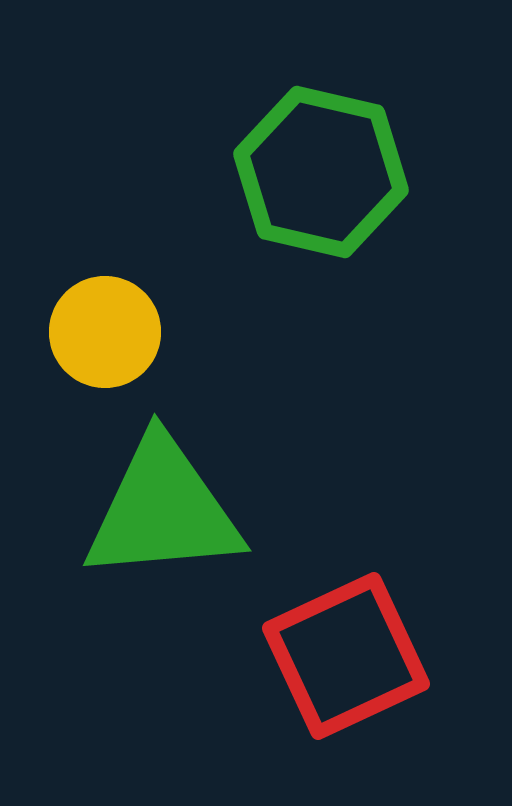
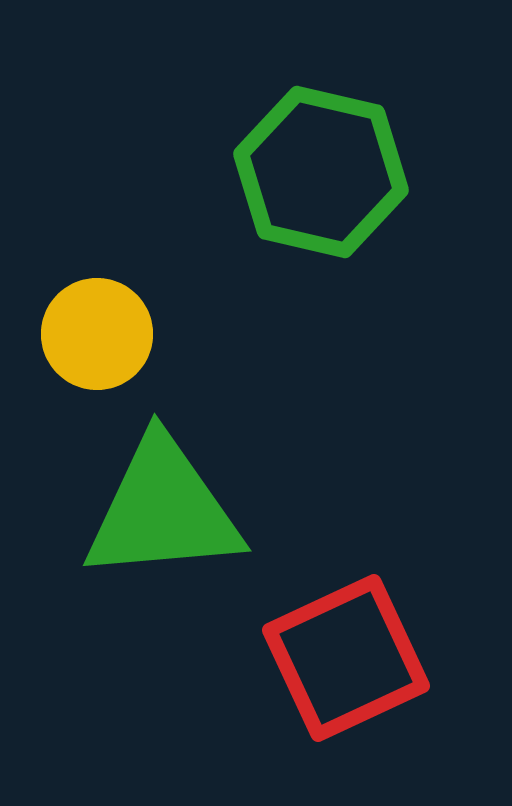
yellow circle: moved 8 px left, 2 px down
red square: moved 2 px down
